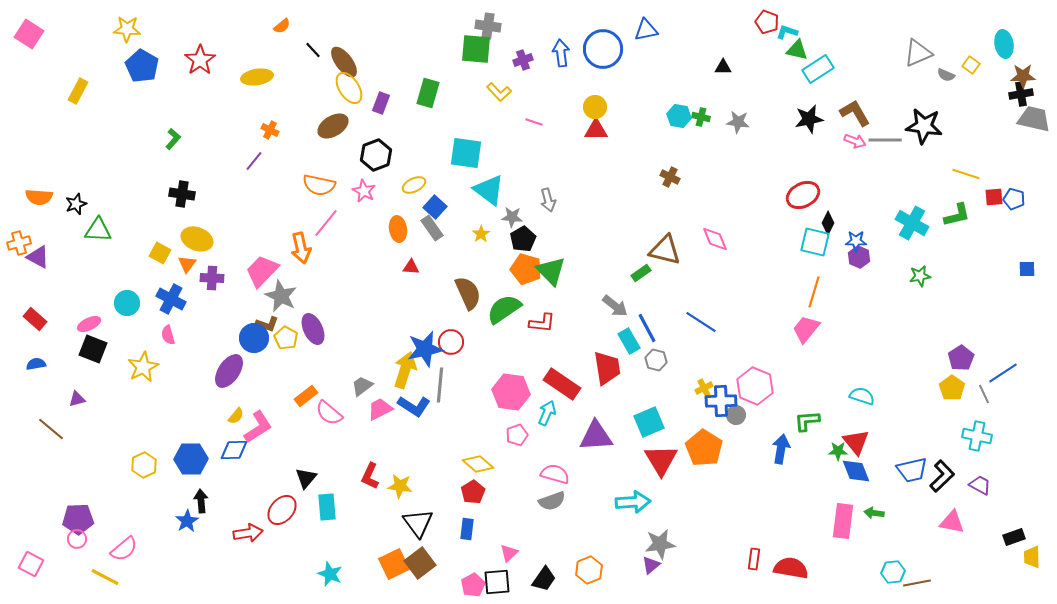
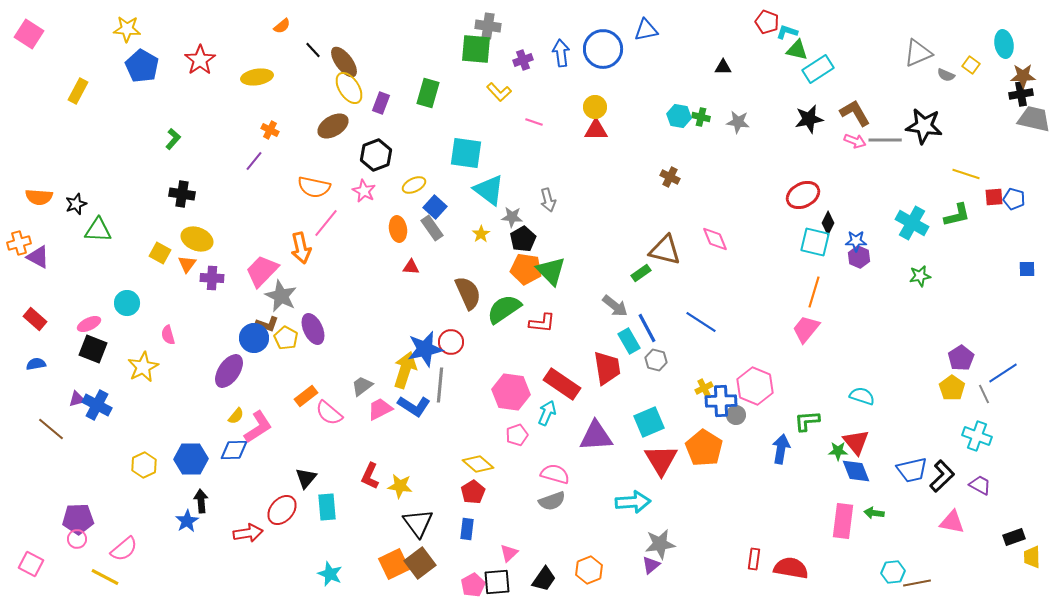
orange semicircle at (319, 185): moved 5 px left, 2 px down
orange pentagon at (526, 269): rotated 8 degrees counterclockwise
blue cross at (171, 299): moved 74 px left, 106 px down
cyan cross at (977, 436): rotated 8 degrees clockwise
